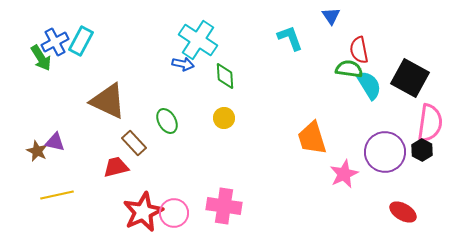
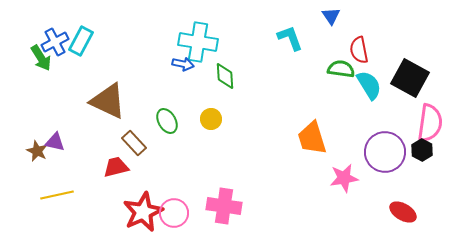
cyan cross: moved 2 px down; rotated 24 degrees counterclockwise
green semicircle: moved 8 px left
yellow circle: moved 13 px left, 1 px down
pink star: moved 4 px down; rotated 16 degrees clockwise
